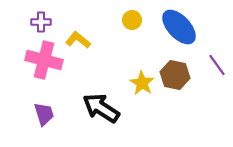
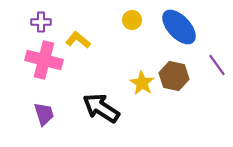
brown hexagon: moved 1 px left, 1 px down
